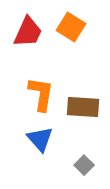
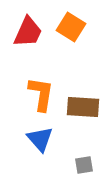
gray square: rotated 36 degrees clockwise
